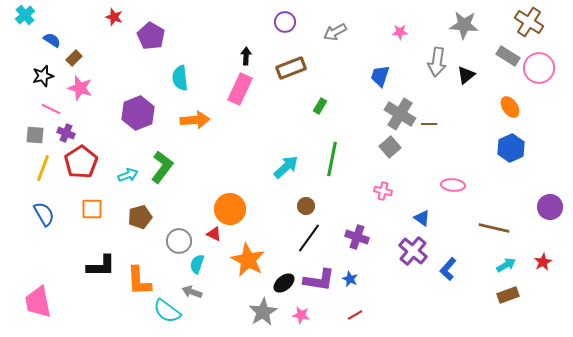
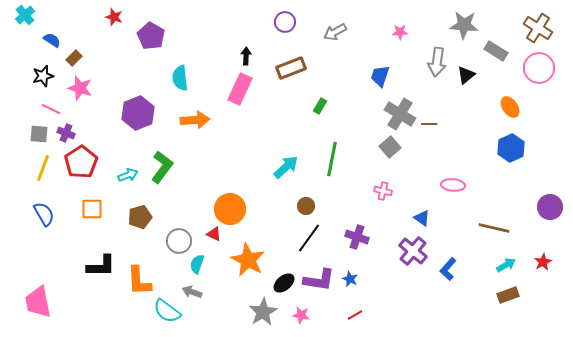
brown cross at (529, 22): moved 9 px right, 6 px down
gray rectangle at (508, 56): moved 12 px left, 5 px up
gray square at (35, 135): moved 4 px right, 1 px up
